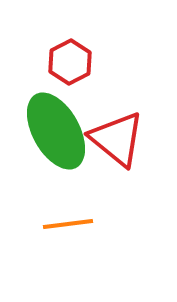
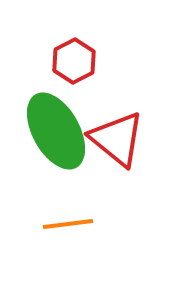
red hexagon: moved 4 px right, 1 px up
